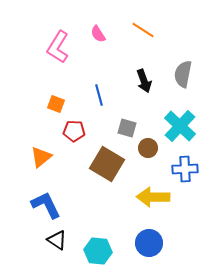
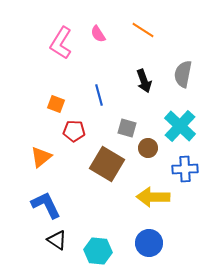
pink L-shape: moved 3 px right, 4 px up
